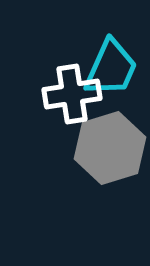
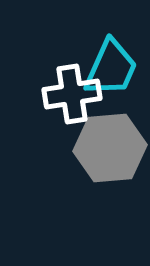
gray hexagon: rotated 12 degrees clockwise
